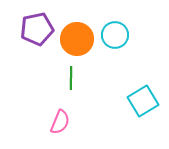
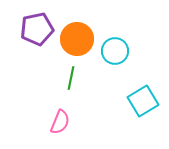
cyan circle: moved 16 px down
green line: rotated 10 degrees clockwise
